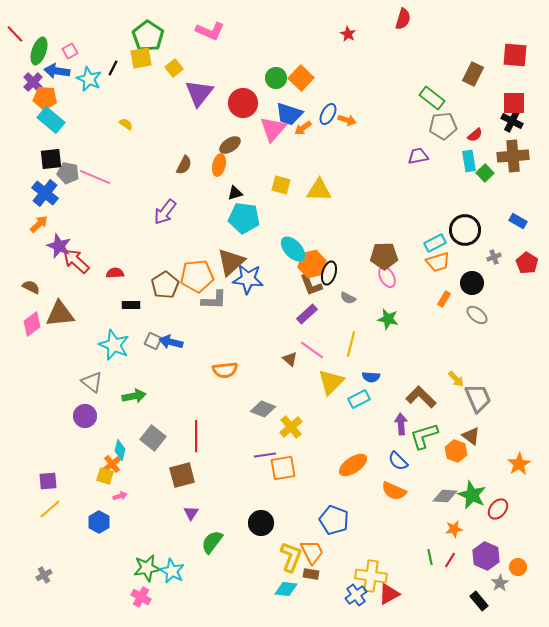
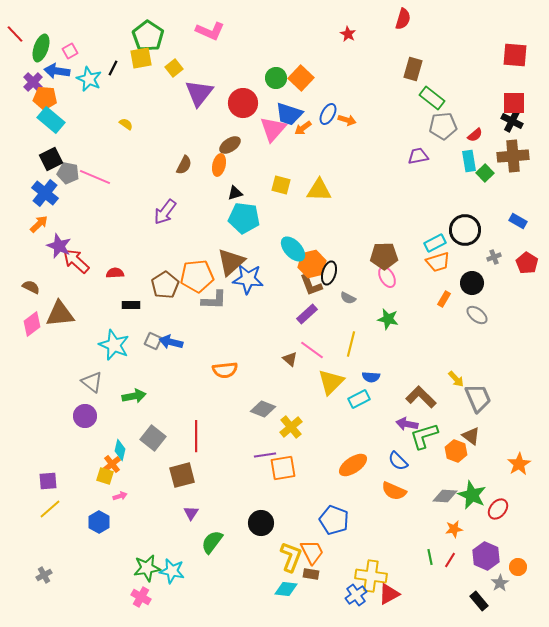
green ellipse at (39, 51): moved 2 px right, 3 px up
brown rectangle at (473, 74): moved 60 px left, 5 px up; rotated 10 degrees counterclockwise
black square at (51, 159): rotated 20 degrees counterclockwise
purple arrow at (401, 424): moved 6 px right; rotated 75 degrees counterclockwise
cyan star at (172, 571): rotated 15 degrees counterclockwise
